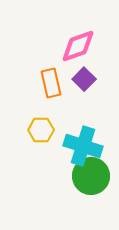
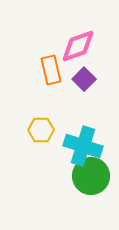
orange rectangle: moved 13 px up
